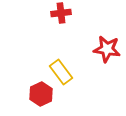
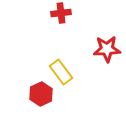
red star: rotated 12 degrees counterclockwise
